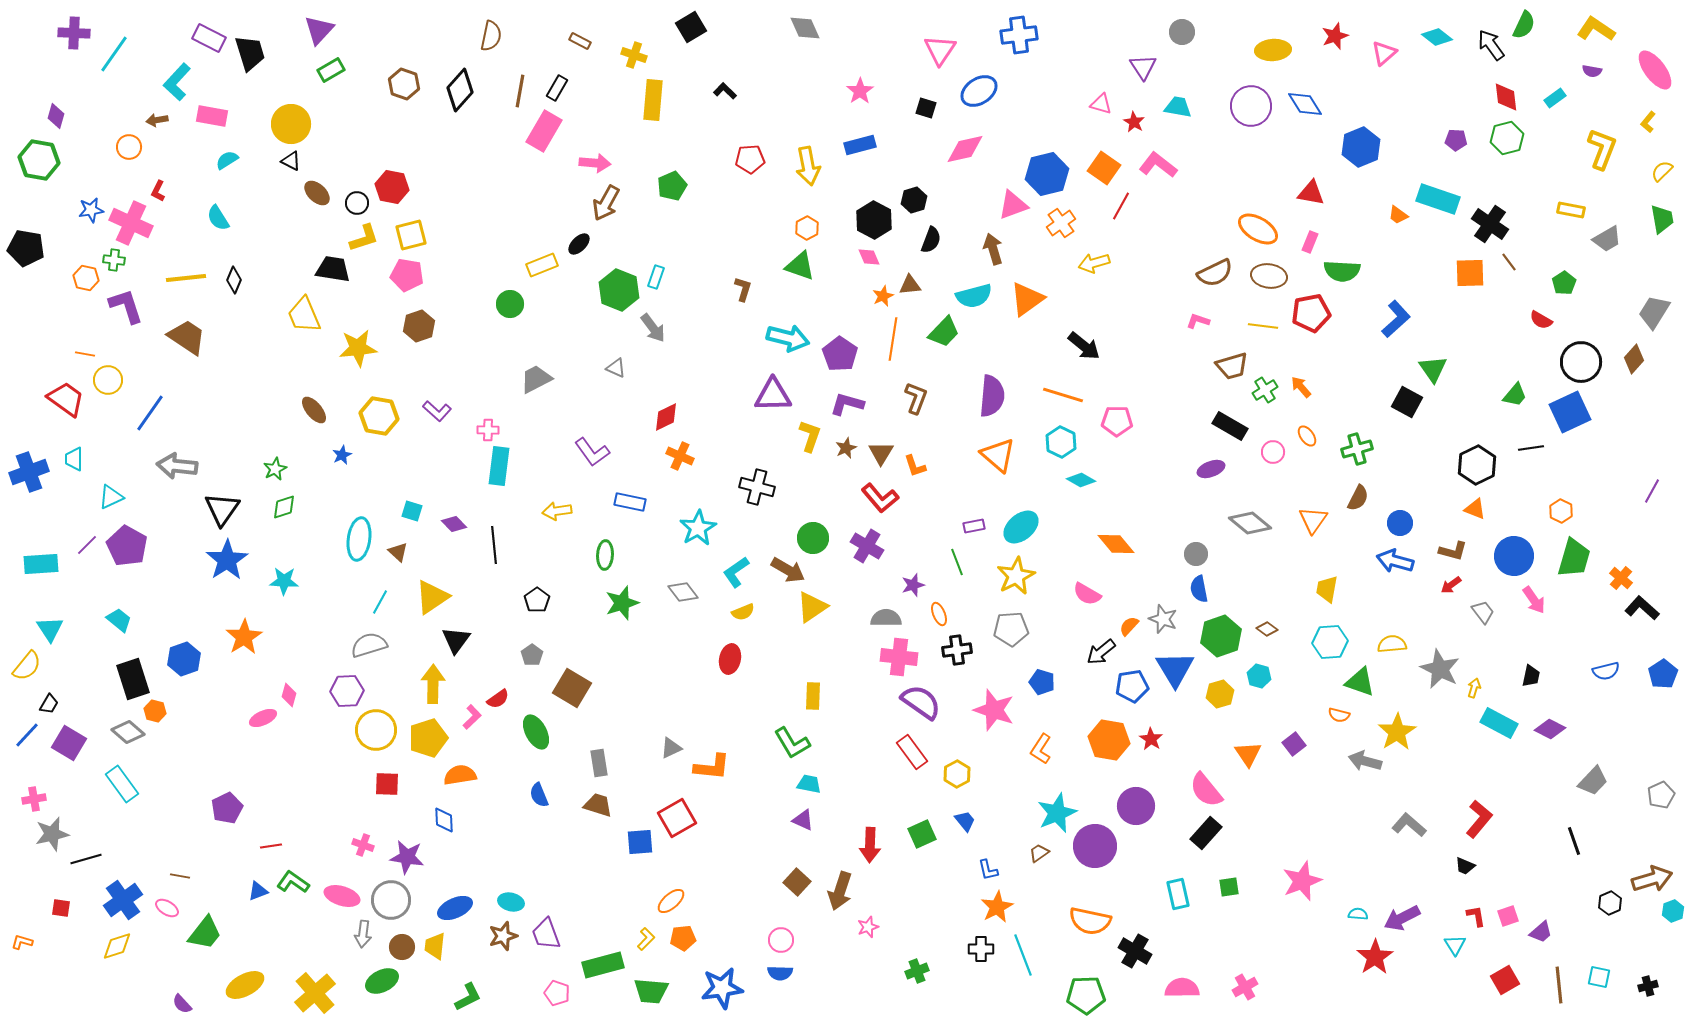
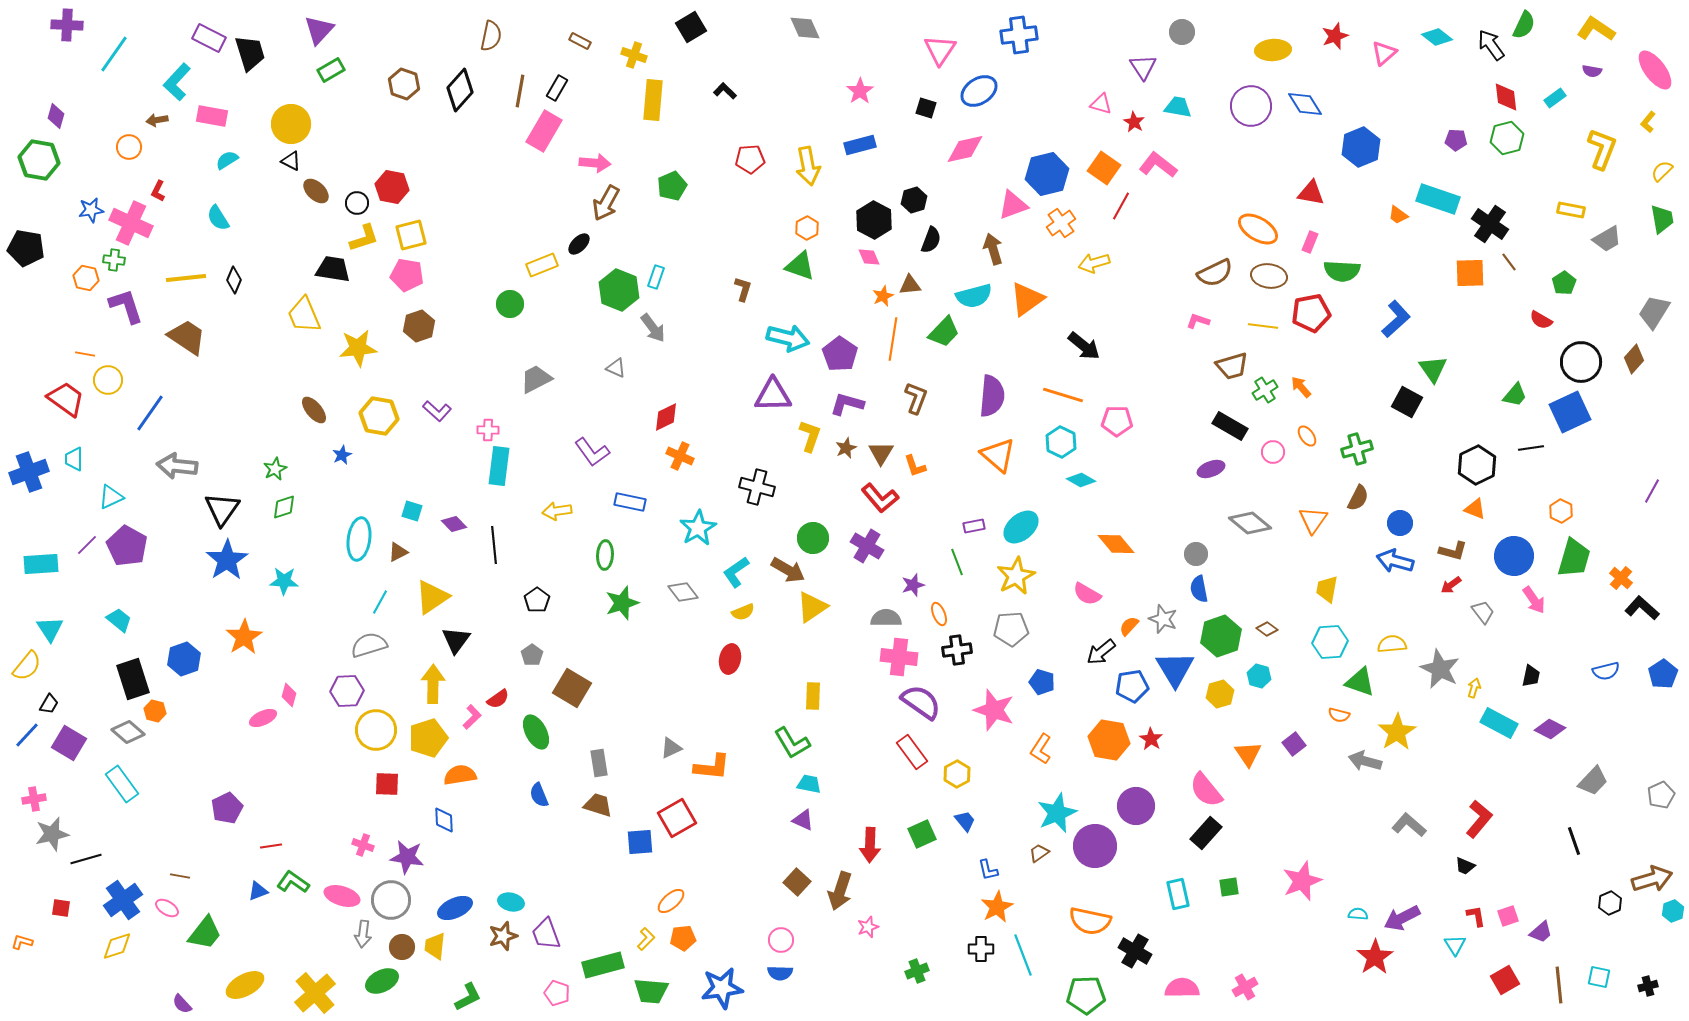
purple cross at (74, 33): moved 7 px left, 8 px up
brown ellipse at (317, 193): moved 1 px left, 2 px up
brown triangle at (398, 552): rotated 50 degrees clockwise
